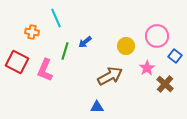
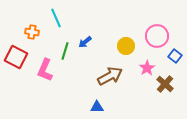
red square: moved 1 px left, 5 px up
